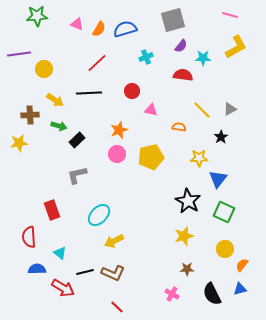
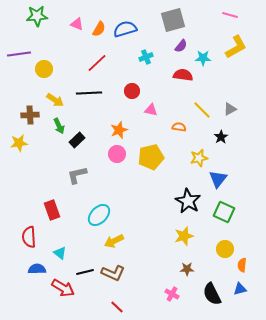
green arrow at (59, 126): rotated 49 degrees clockwise
yellow star at (199, 158): rotated 12 degrees counterclockwise
orange semicircle at (242, 265): rotated 32 degrees counterclockwise
